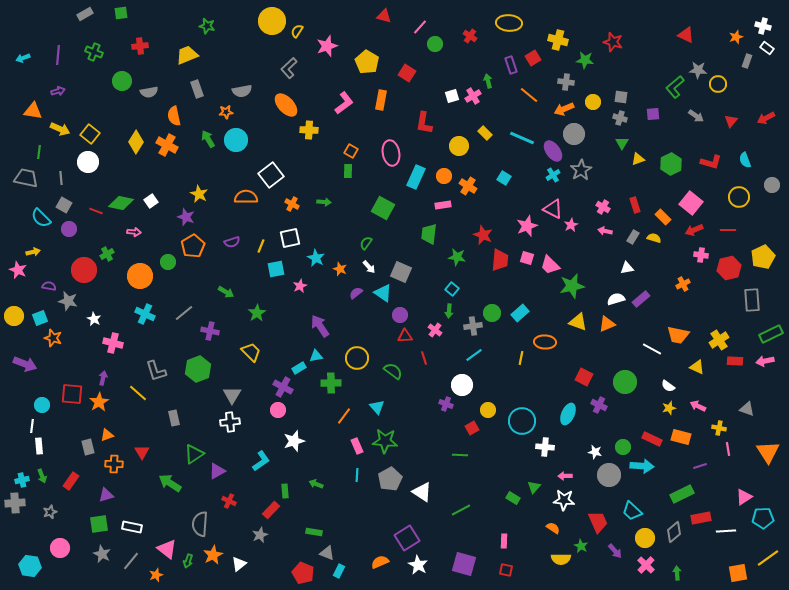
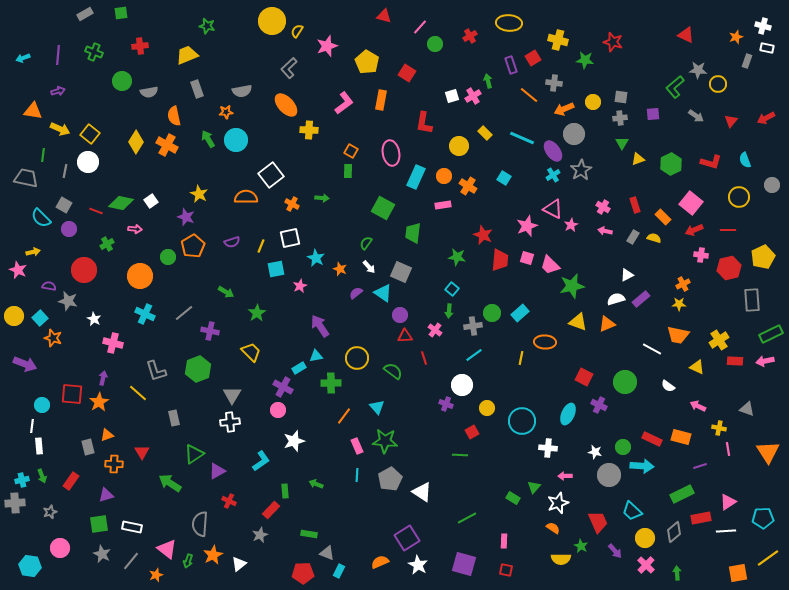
red cross at (470, 36): rotated 24 degrees clockwise
white rectangle at (767, 48): rotated 24 degrees counterclockwise
gray cross at (566, 82): moved 12 px left, 1 px down
gray cross at (620, 118): rotated 24 degrees counterclockwise
green line at (39, 152): moved 4 px right, 3 px down
gray line at (61, 178): moved 4 px right, 7 px up; rotated 16 degrees clockwise
green arrow at (324, 202): moved 2 px left, 4 px up
pink arrow at (134, 232): moved 1 px right, 3 px up
green trapezoid at (429, 234): moved 16 px left, 1 px up
green cross at (107, 254): moved 10 px up
green circle at (168, 262): moved 5 px up
white triangle at (627, 268): moved 7 px down; rotated 16 degrees counterclockwise
cyan square at (40, 318): rotated 21 degrees counterclockwise
yellow star at (669, 408): moved 10 px right, 104 px up; rotated 16 degrees clockwise
yellow circle at (488, 410): moved 1 px left, 2 px up
red square at (472, 428): moved 4 px down
white cross at (545, 447): moved 3 px right, 1 px down
pink triangle at (744, 497): moved 16 px left, 5 px down
white star at (564, 500): moved 6 px left, 3 px down; rotated 25 degrees counterclockwise
green line at (461, 510): moved 6 px right, 8 px down
green rectangle at (314, 532): moved 5 px left, 2 px down
red pentagon at (303, 573): rotated 25 degrees counterclockwise
